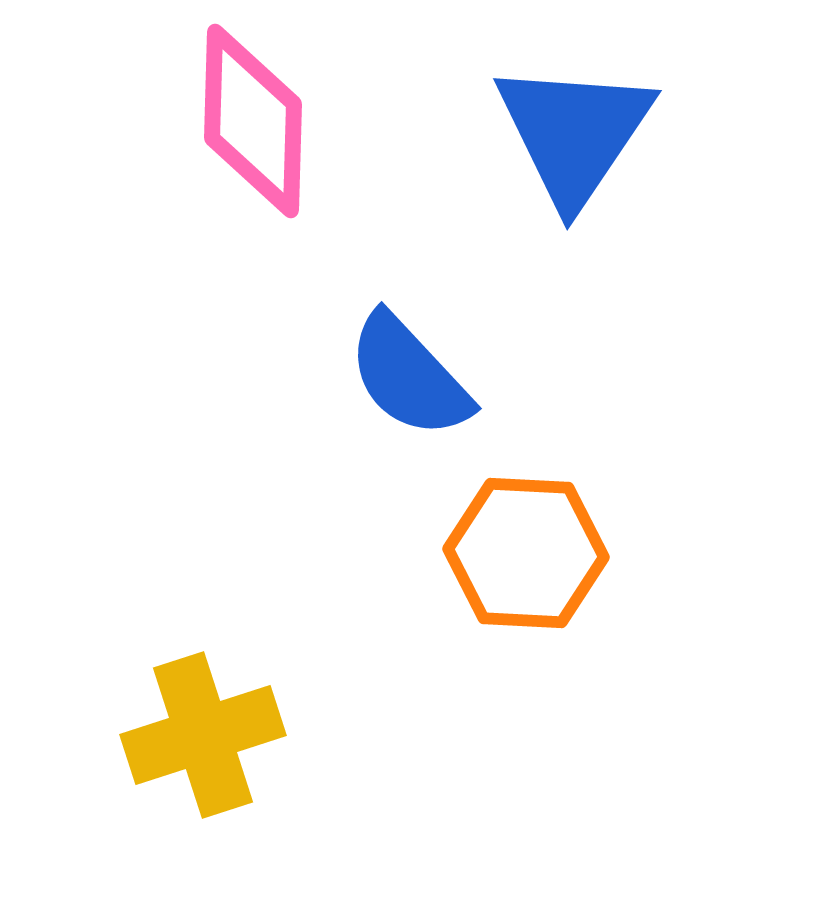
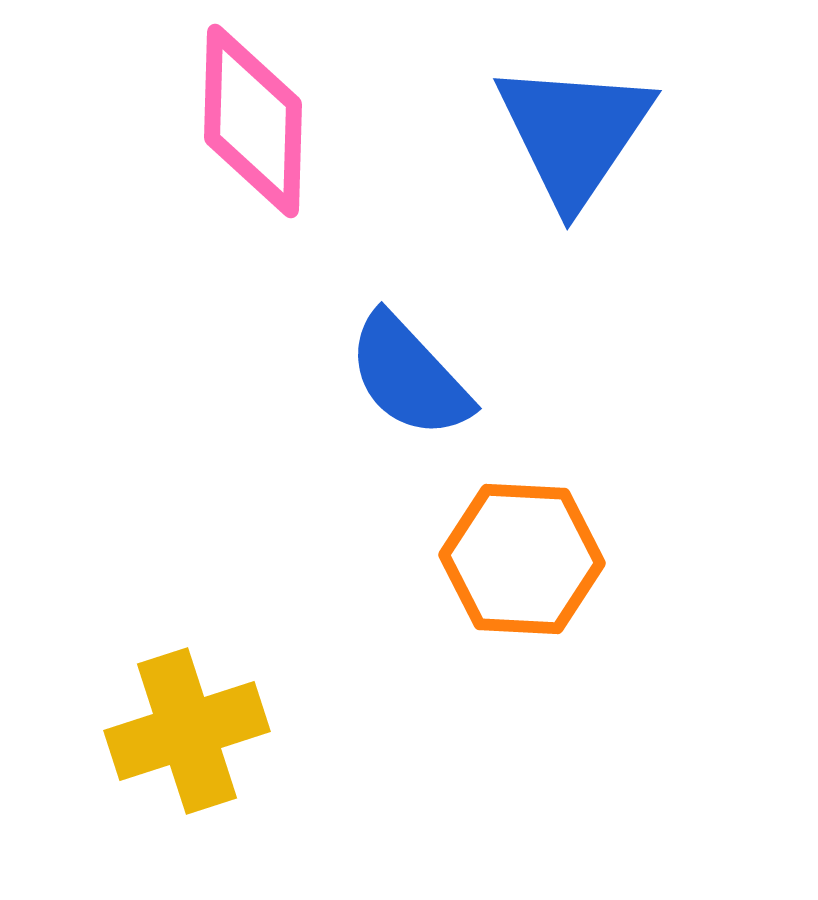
orange hexagon: moved 4 px left, 6 px down
yellow cross: moved 16 px left, 4 px up
